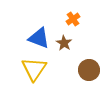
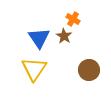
orange cross: rotated 24 degrees counterclockwise
blue triangle: rotated 35 degrees clockwise
brown star: moved 7 px up
